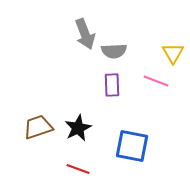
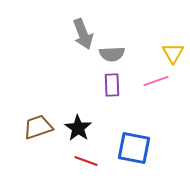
gray arrow: moved 2 px left
gray semicircle: moved 2 px left, 3 px down
pink line: rotated 40 degrees counterclockwise
black star: rotated 12 degrees counterclockwise
blue square: moved 2 px right, 2 px down
red line: moved 8 px right, 8 px up
